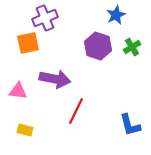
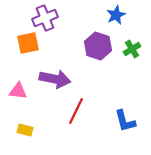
green cross: moved 2 px down
blue L-shape: moved 5 px left, 4 px up
